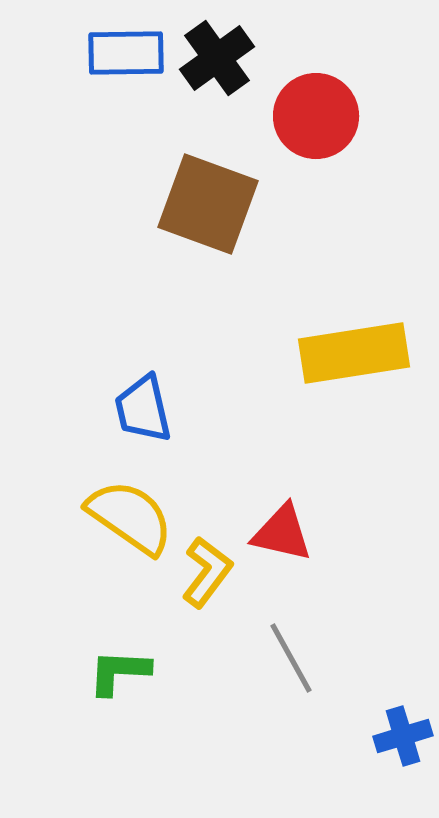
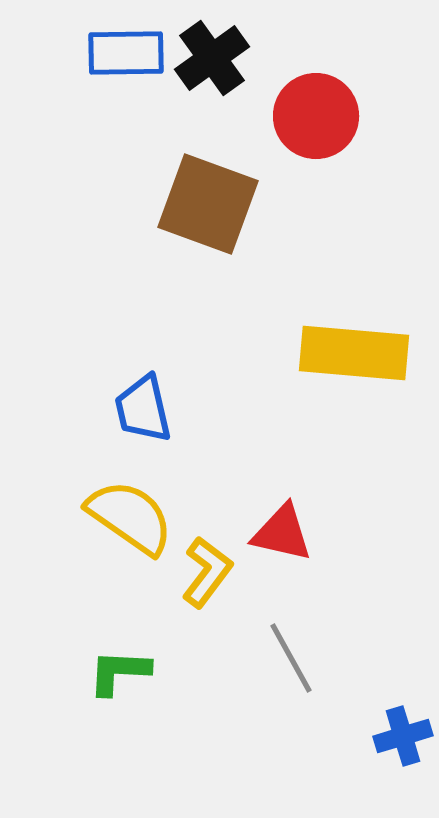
black cross: moved 5 px left
yellow rectangle: rotated 14 degrees clockwise
